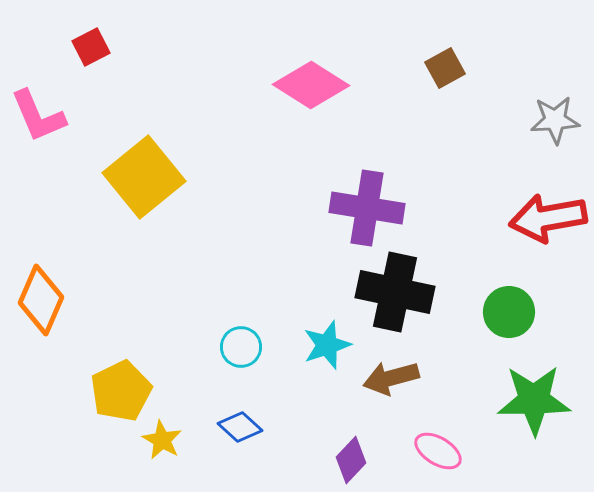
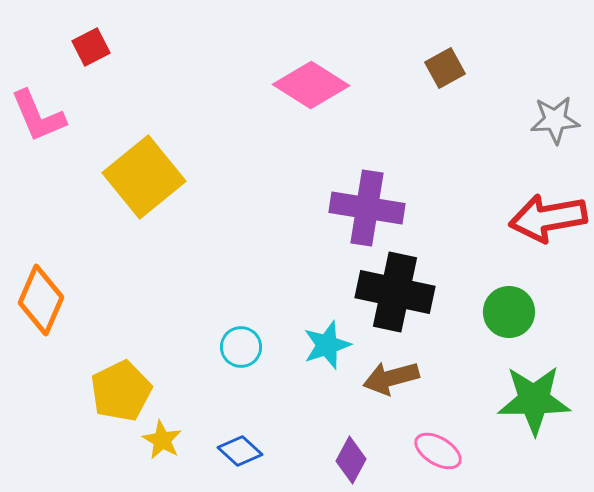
blue diamond: moved 24 px down
purple diamond: rotated 15 degrees counterclockwise
